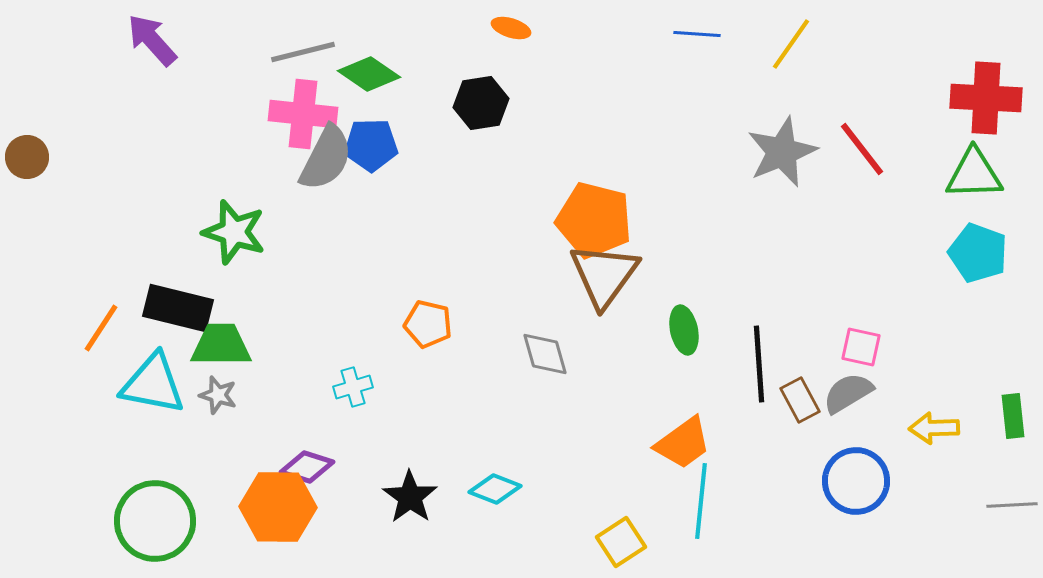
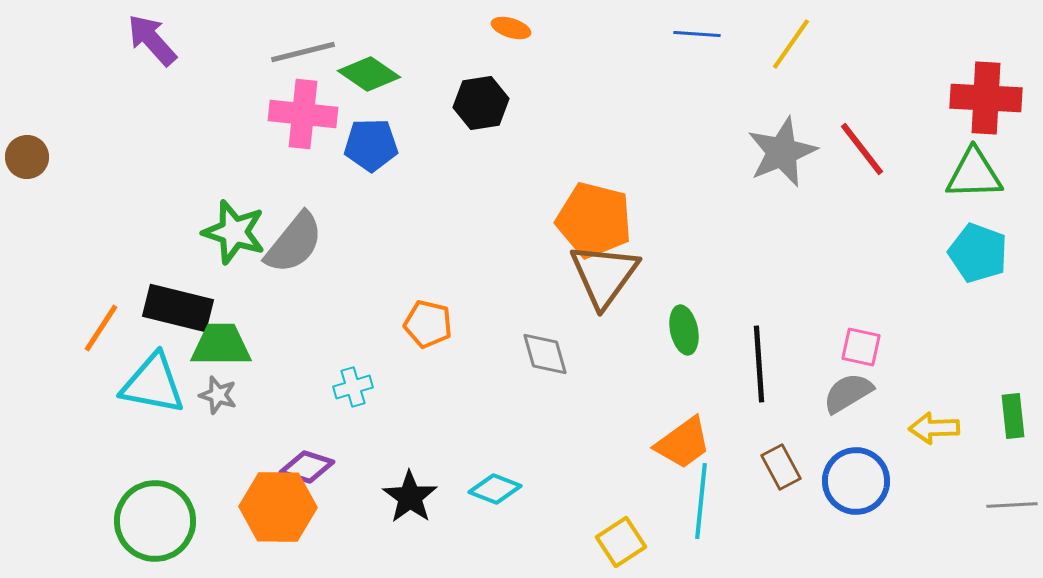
gray semicircle at (326, 158): moved 32 px left, 85 px down; rotated 12 degrees clockwise
brown rectangle at (800, 400): moved 19 px left, 67 px down
